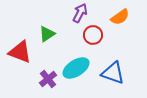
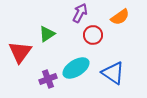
red triangle: rotated 45 degrees clockwise
blue triangle: rotated 15 degrees clockwise
purple cross: rotated 18 degrees clockwise
